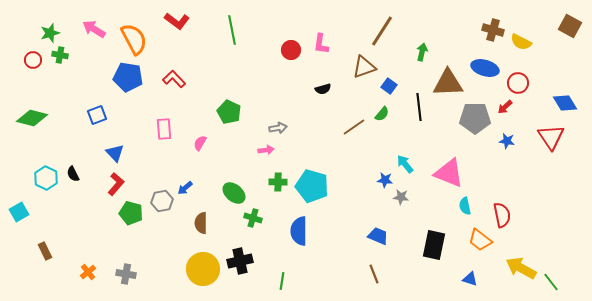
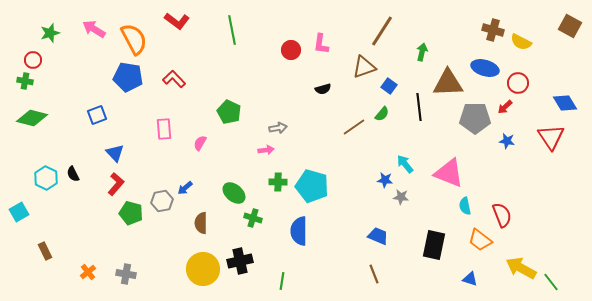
green cross at (60, 55): moved 35 px left, 26 px down
red semicircle at (502, 215): rotated 10 degrees counterclockwise
